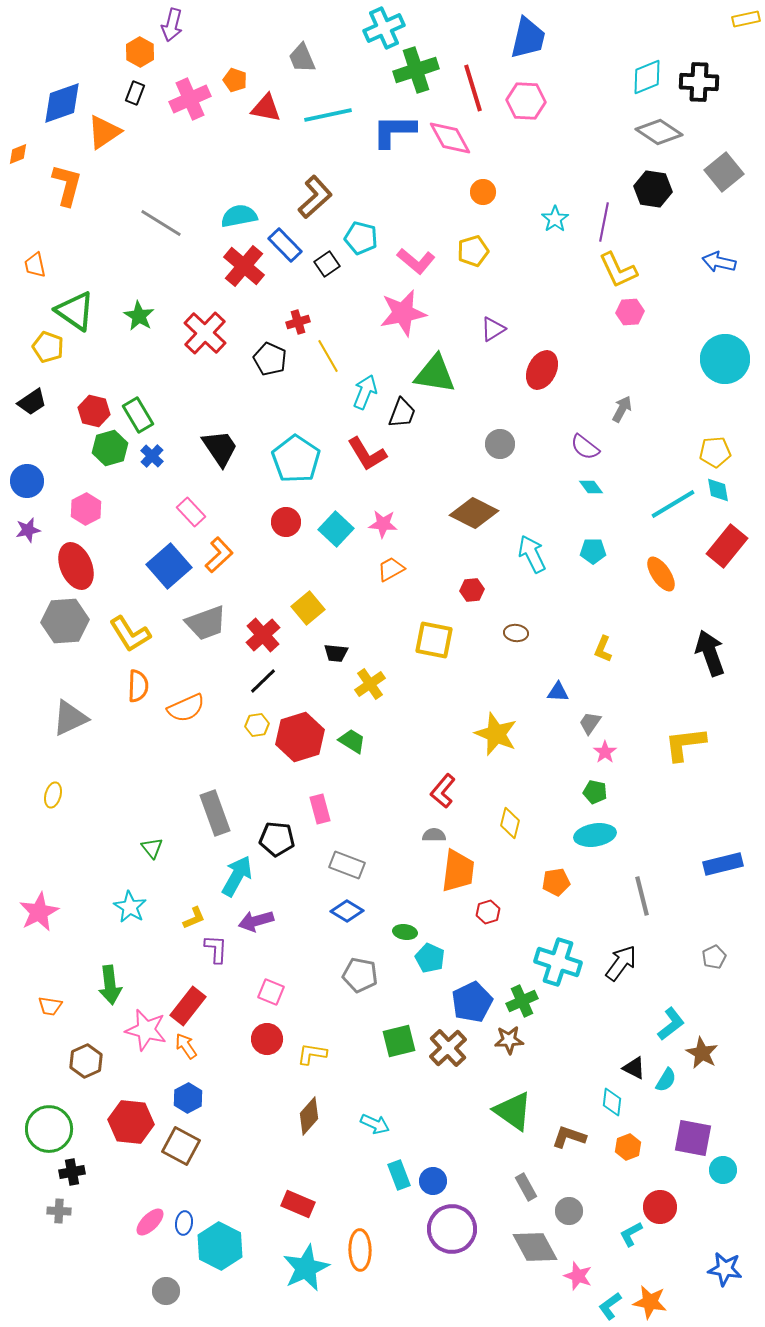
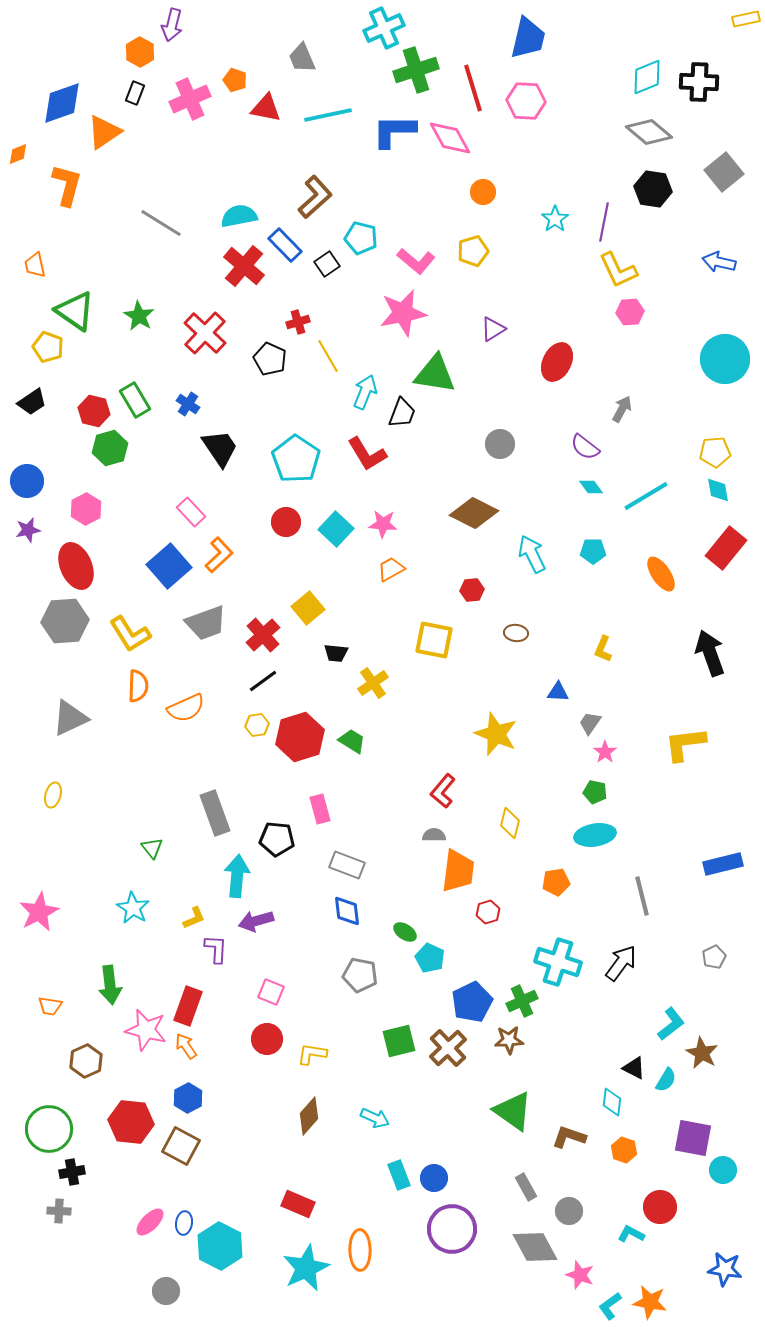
gray diamond at (659, 132): moved 10 px left; rotated 6 degrees clockwise
red ellipse at (542, 370): moved 15 px right, 8 px up
green rectangle at (138, 415): moved 3 px left, 15 px up
blue cross at (152, 456): moved 36 px right, 52 px up; rotated 10 degrees counterclockwise
cyan line at (673, 504): moved 27 px left, 8 px up
red rectangle at (727, 546): moved 1 px left, 2 px down
black line at (263, 681): rotated 8 degrees clockwise
yellow cross at (370, 684): moved 3 px right, 1 px up
cyan arrow at (237, 876): rotated 24 degrees counterclockwise
cyan star at (130, 907): moved 3 px right, 1 px down
blue diamond at (347, 911): rotated 52 degrees clockwise
green ellipse at (405, 932): rotated 25 degrees clockwise
red rectangle at (188, 1006): rotated 18 degrees counterclockwise
cyan arrow at (375, 1124): moved 6 px up
orange hexagon at (628, 1147): moved 4 px left, 3 px down; rotated 20 degrees counterclockwise
blue circle at (433, 1181): moved 1 px right, 3 px up
cyan L-shape at (631, 1234): rotated 56 degrees clockwise
pink star at (578, 1276): moved 2 px right, 1 px up
